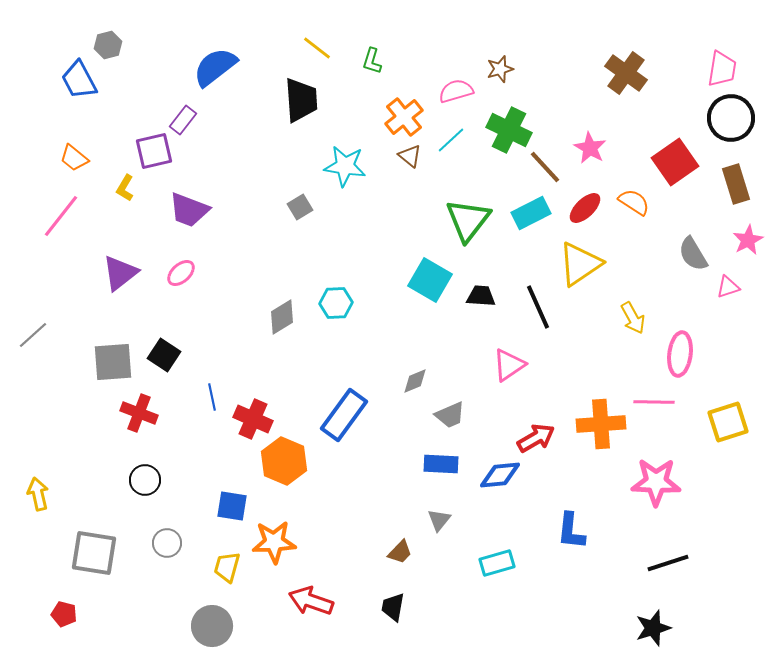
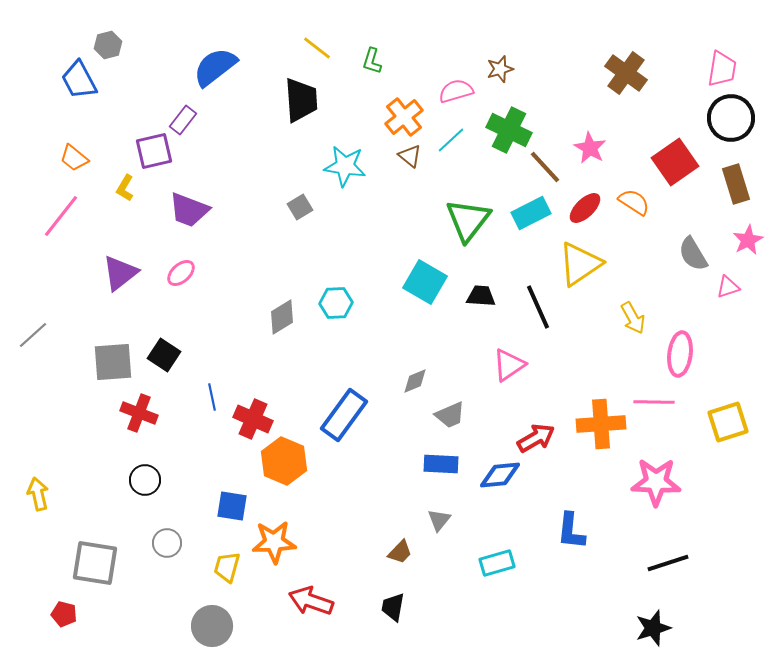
cyan square at (430, 280): moved 5 px left, 2 px down
gray square at (94, 553): moved 1 px right, 10 px down
